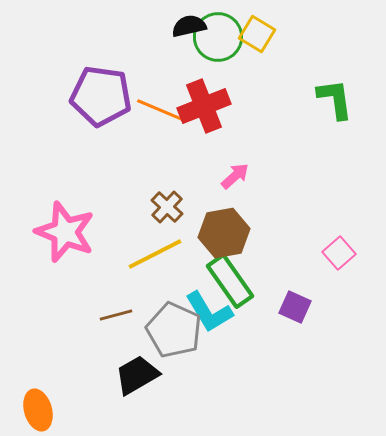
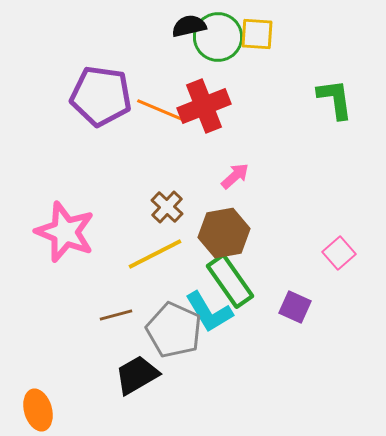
yellow square: rotated 27 degrees counterclockwise
